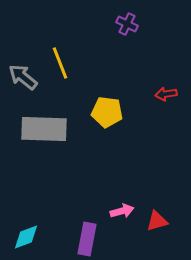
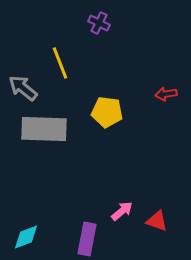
purple cross: moved 28 px left, 1 px up
gray arrow: moved 11 px down
pink arrow: rotated 25 degrees counterclockwise
red triangle: rotated 35 degrees clockwise
